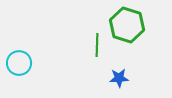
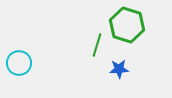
green line: rotated 15 degrees clockwise
blue star: moved 9 px up
